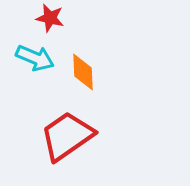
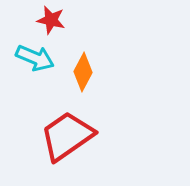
red star: moved 1 px right, 2 px down
orange diamond: rotated 30 degrees clockwise
